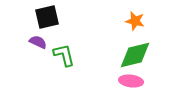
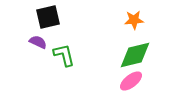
black square: moved 1 px right
orange star: moved 1 px left, 1 px up; rotated 18 degrees counterclockwise
pink ellipse: rotated 45 degrees counterclockwise
